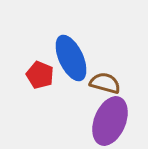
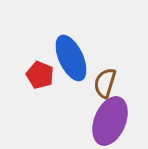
brown semicircle: rotated 88 degrees counterclockwise
